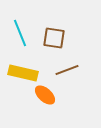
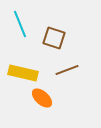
cyan line: moved 9 px up
brown square: rotated 10 degrees clockwise
orange ellipse: moved 3 px left, 3 px down
